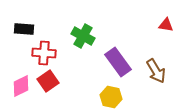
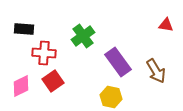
green cross: rotated 25 degrees clockwise
red square: moved 5 px right
